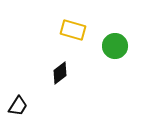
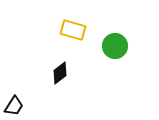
black trapezoid: moved 4 px left
